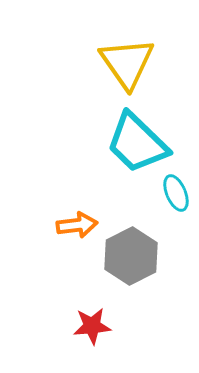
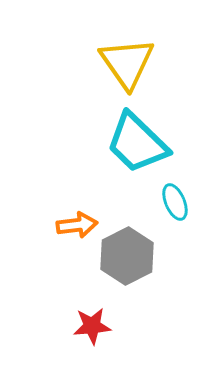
cyan ellipse: moved 1 px left, 9 px down
gray hexagon: moved 4 px left
